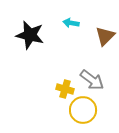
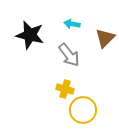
cyan arrow: moved 1 px right, 1 px down
brown triangle: moved 2 px down
gray arrow: moved 23 px left, 25 px up; rotated 15 degrees clockwise
